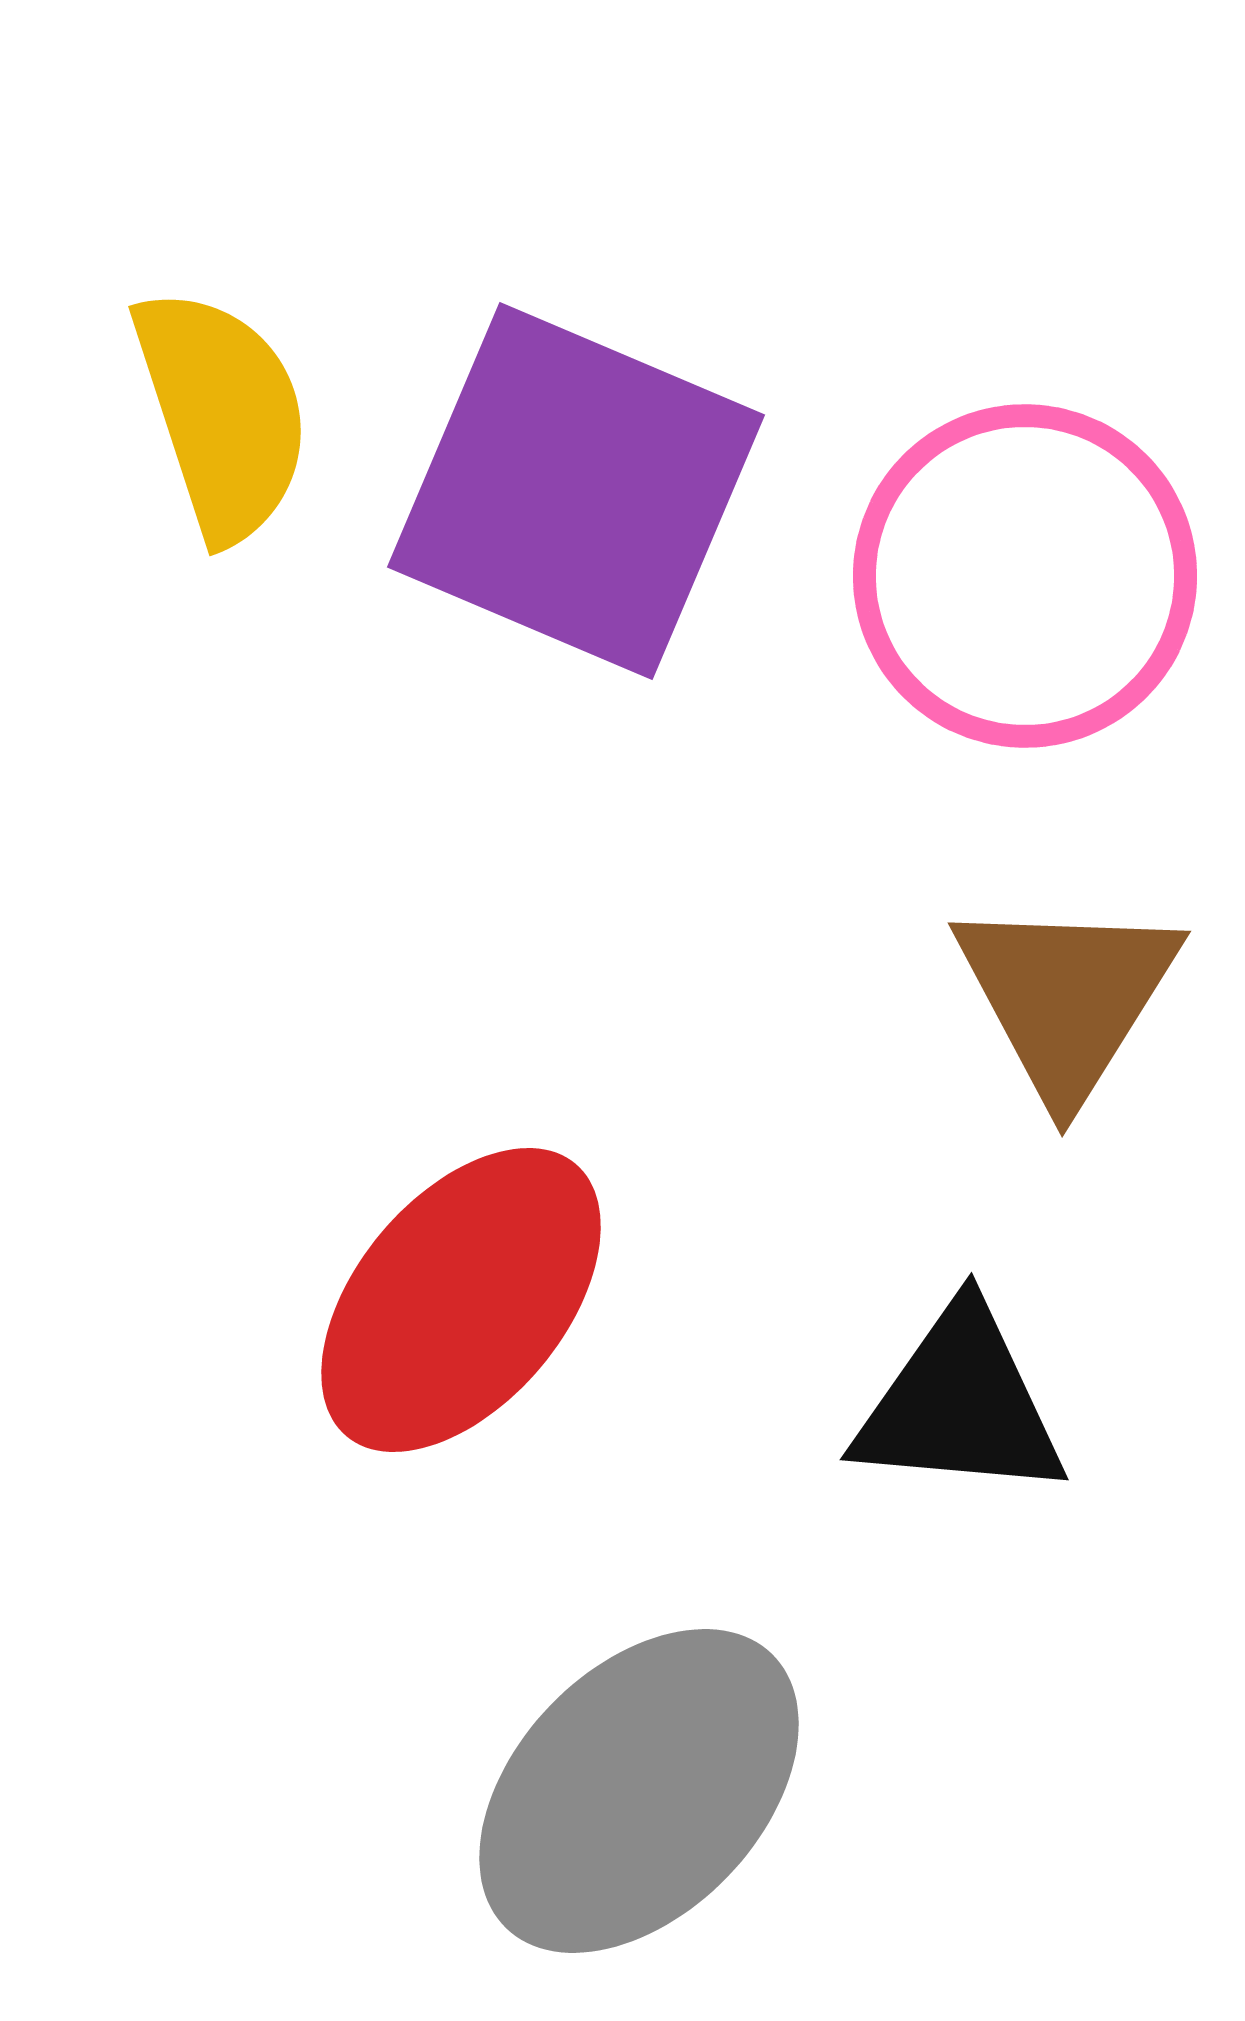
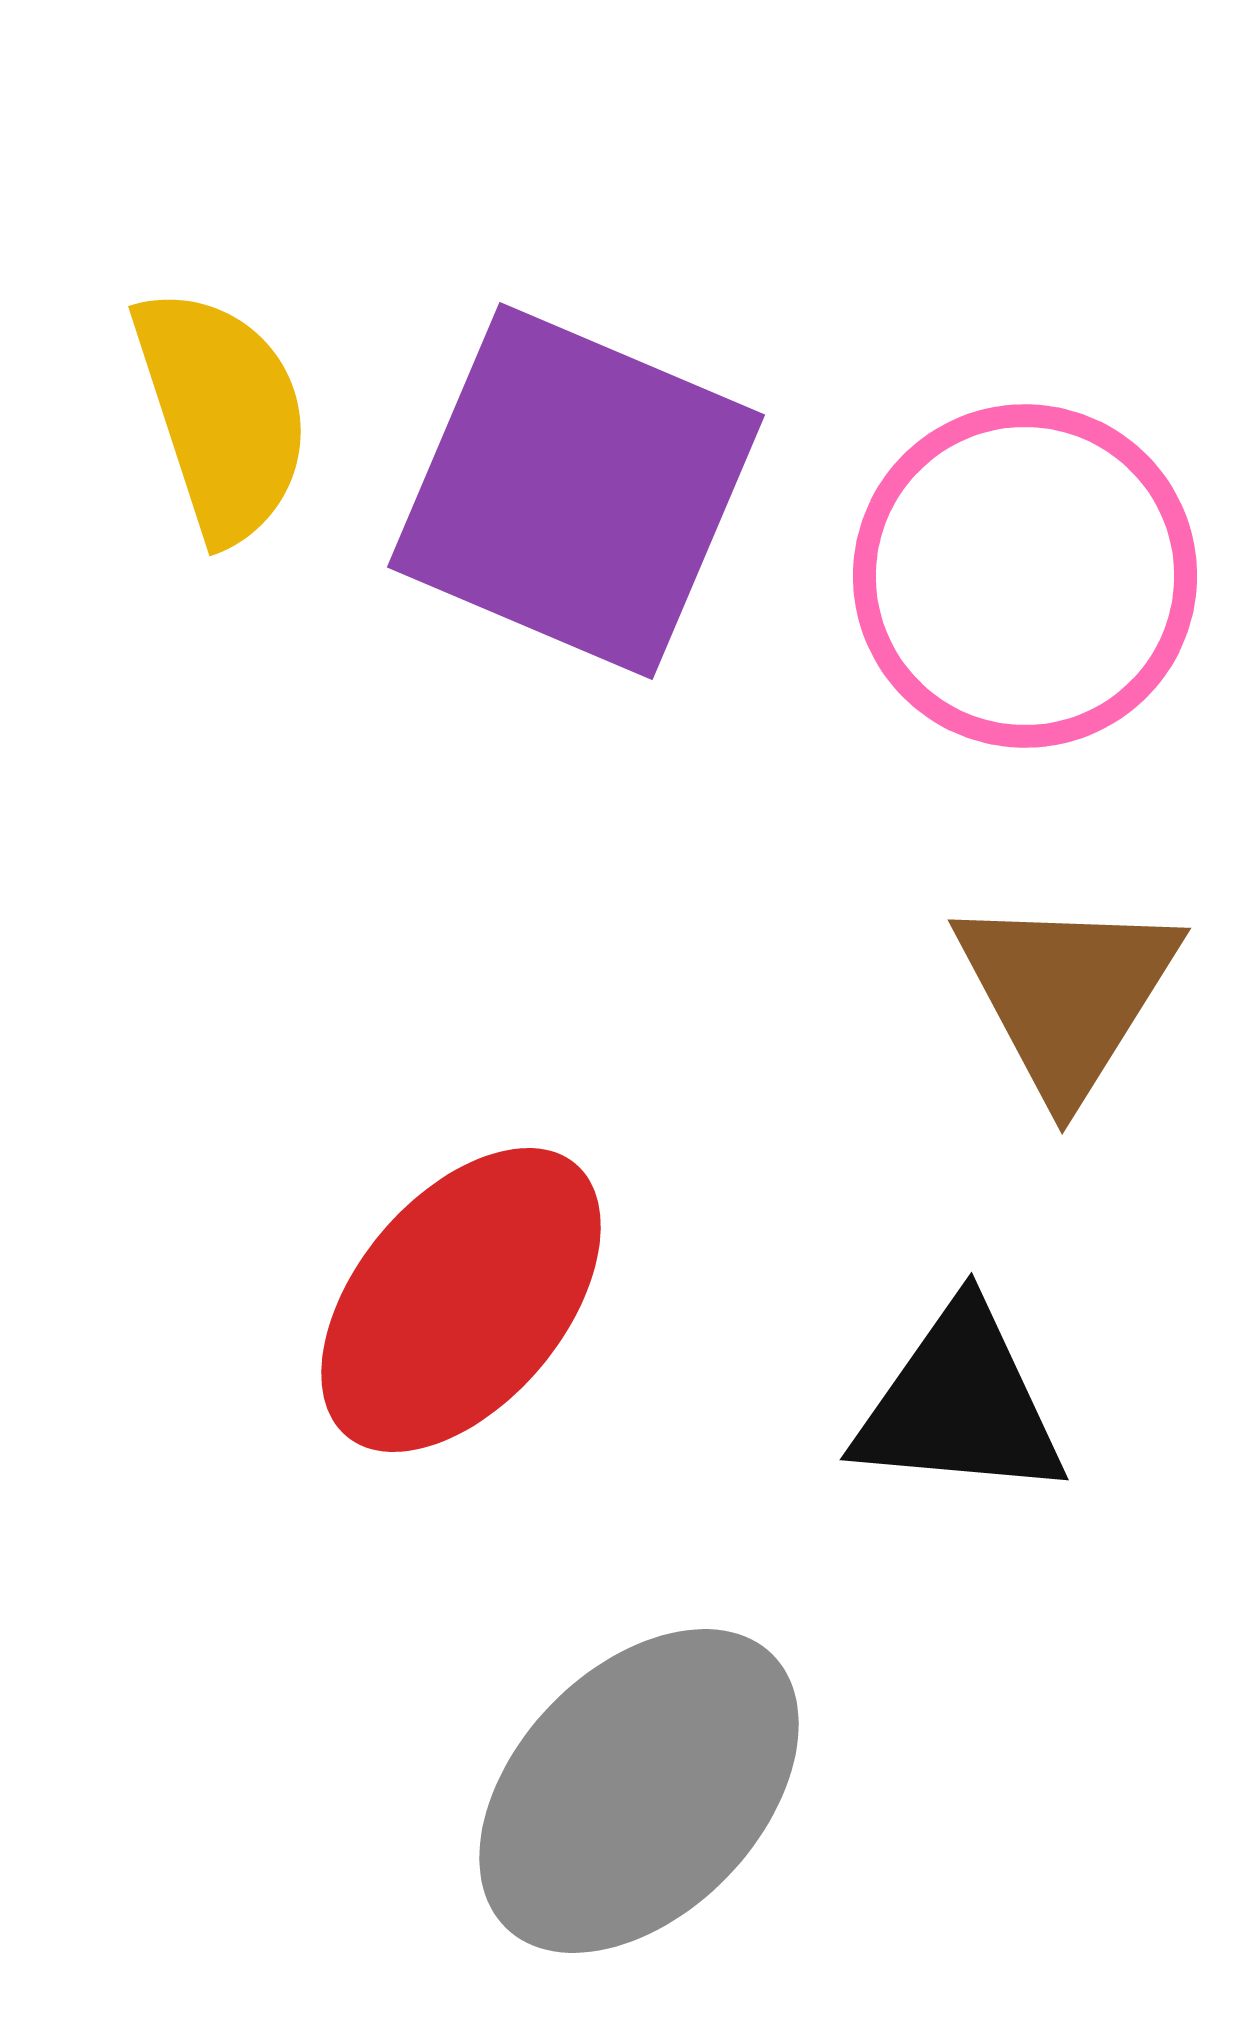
brown triangle: moved 3 px up
